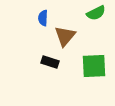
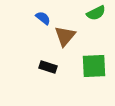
blue semicircle: rotated 126 degrees clockwise
black rectangle: moved 2 px left, 5 px down
